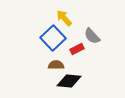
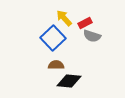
gray semicircle: rotated 30 degrees counterclockwise
red rectangle: moved 8 px right, 26 px up
